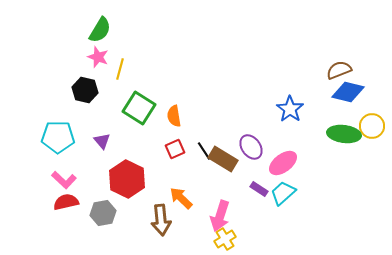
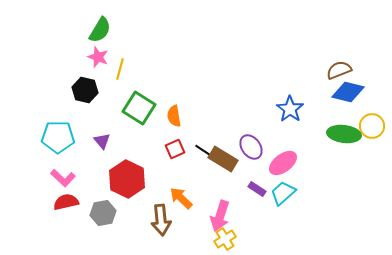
black line: rotated 24 degrees counterclockwise
pink L-shape: moved 1 px left, 2 px up
purple rectangle: moved 2 px left
